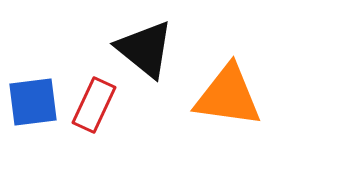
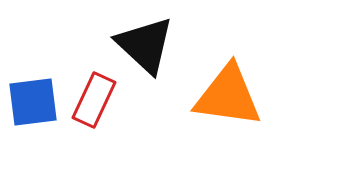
black triangle: moved 4 px up; rotated 4 degrees clockwise
red rectangle: moved 5 px up
